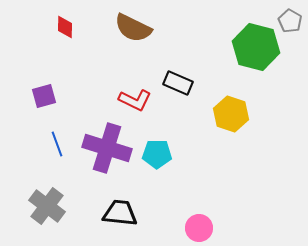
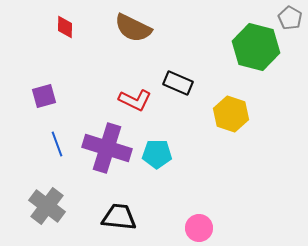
gray pentagon: moved 3 px up
black trapezoid: moved 1 px left, 4 px down
